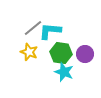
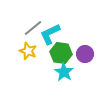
cyan L-shape: moved 3 px down; rotated 30 degrees counterclockwise
yellow star: moved 1 px left, 1 px up
cyan star: rotated 12 degrees clockwise
